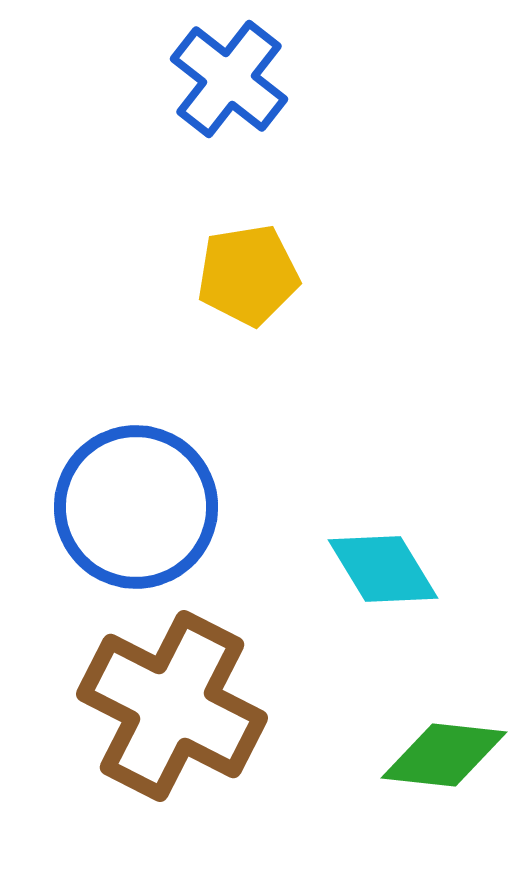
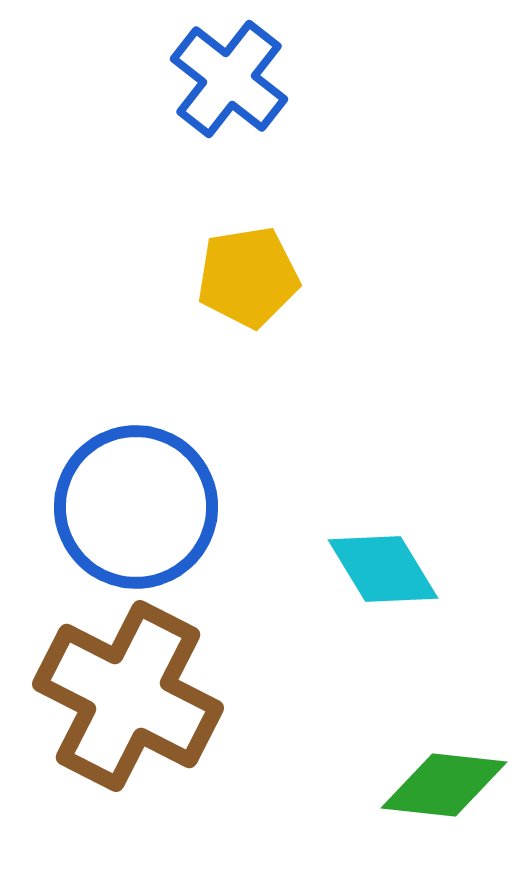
yellow pentagon: moved 2 px down
brown cross: moved 44 px left, 10 px up
green diamond: moved 30 px down
